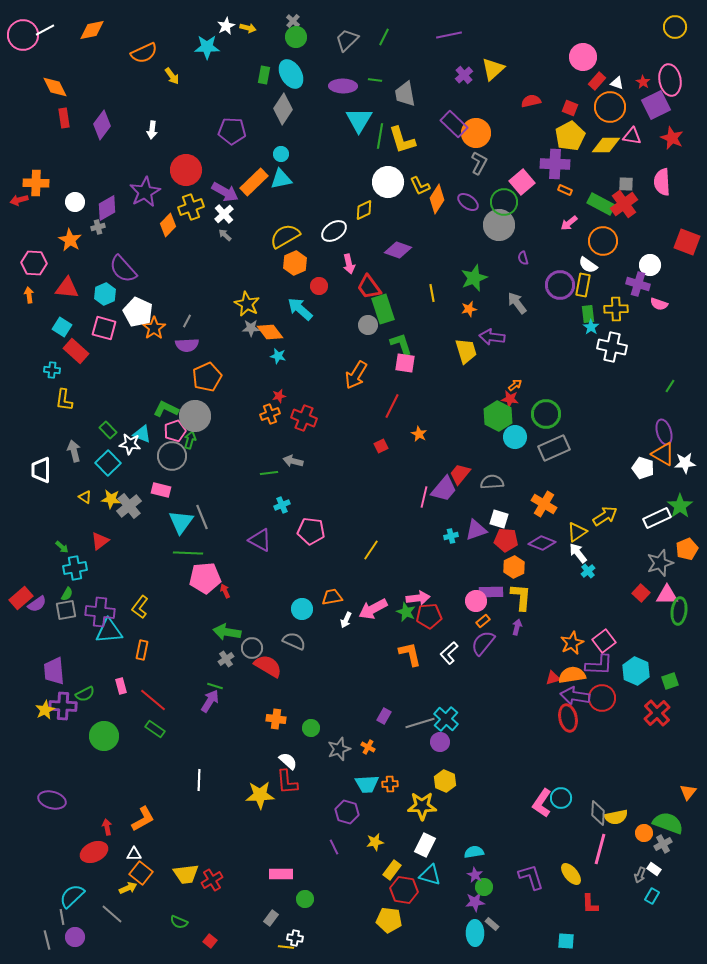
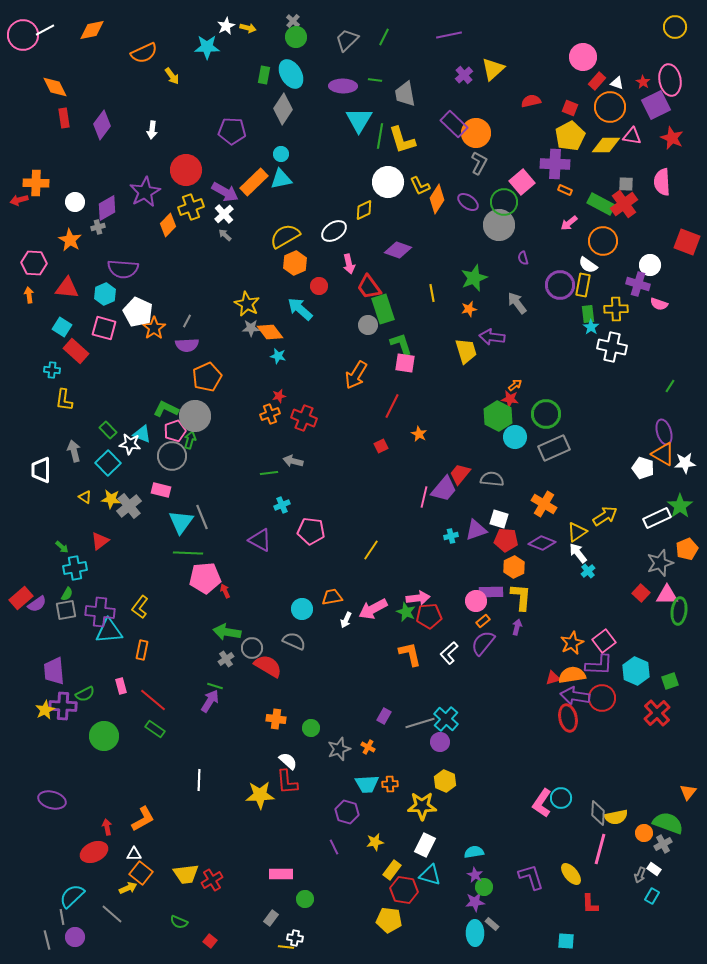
purple semicircle at (123, 269): rotated 44 degrees counterclockwise
gray semicircle at (492, 482): moved 3 px up; rotated 10 degrees clockwise
